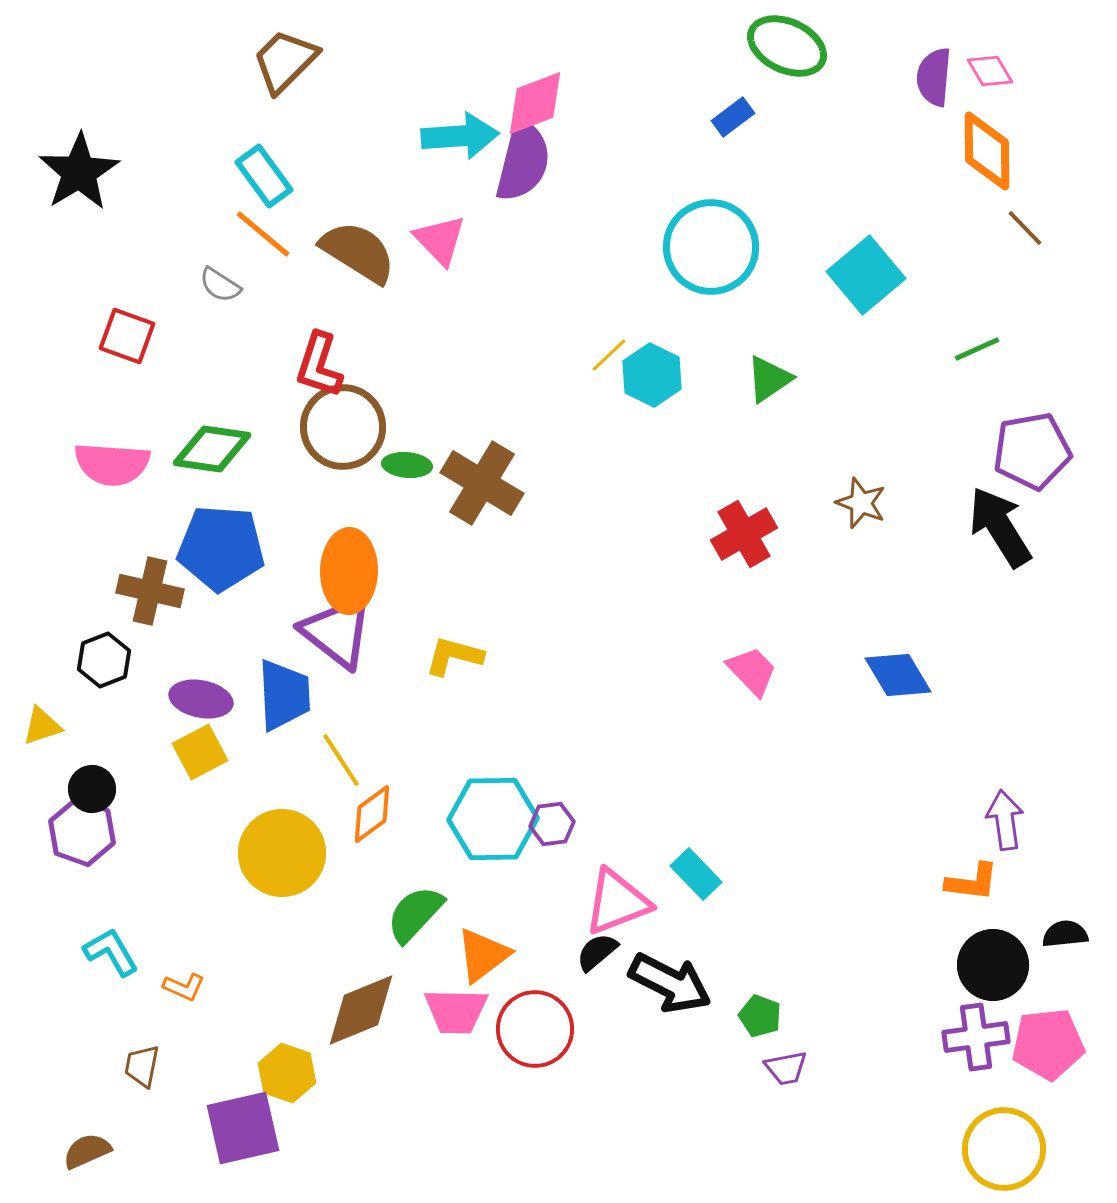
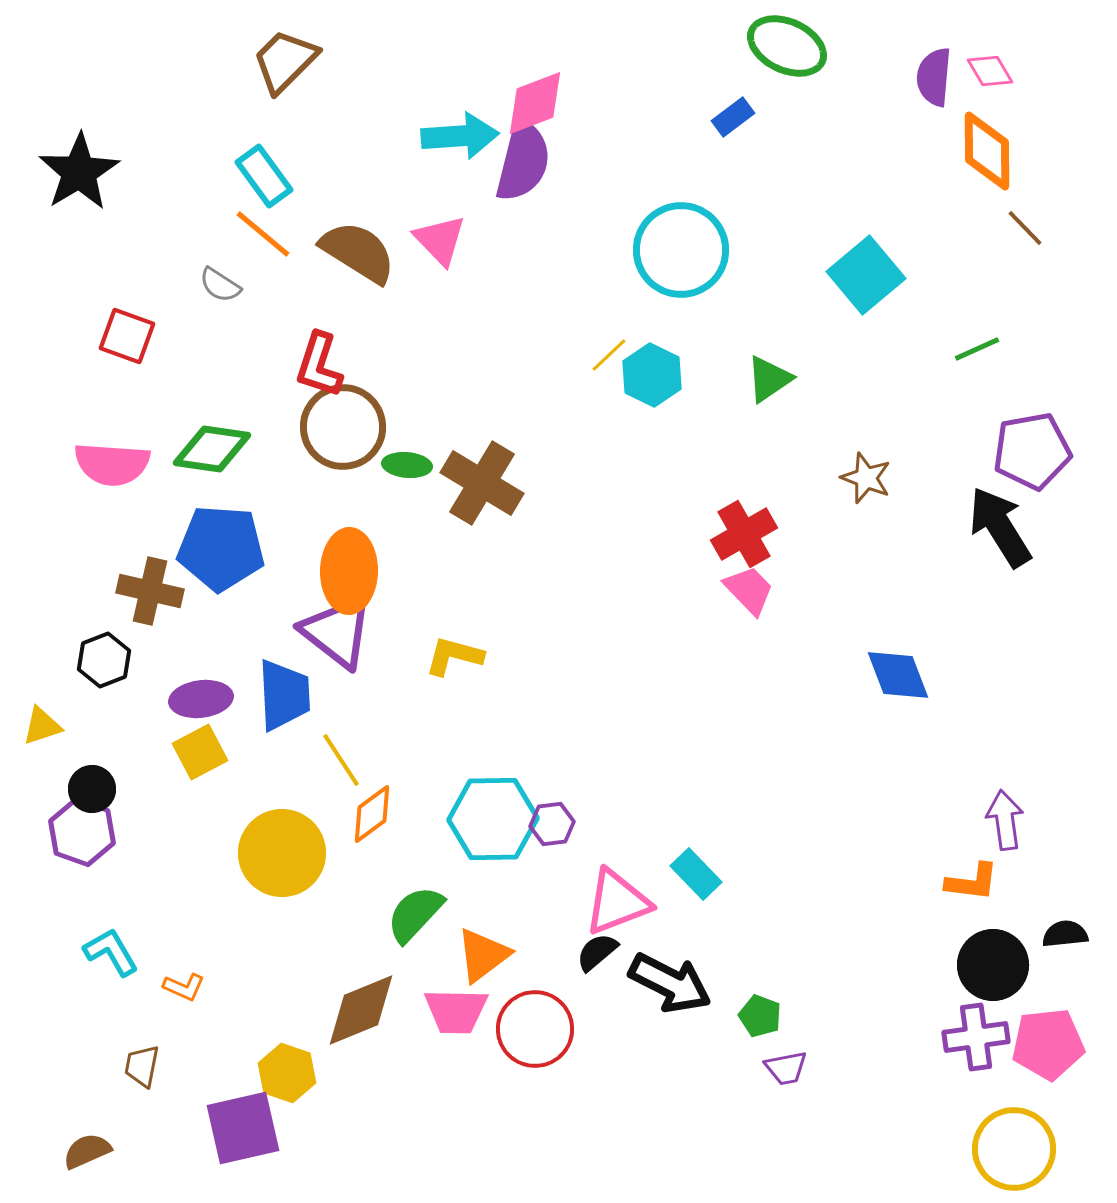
cyan circle at (711, 247): moved 30 px left, 3 px down
brown star at (861, 503): moved 5 px right, 25 px up
pink trapezoid at (752, 671): moved 3 px left, 81 px up
blue diamond at (898, 675): rotated 10 degrees clockwise
purple ellipse at (201, 699): rotated 18 degrees counterclockwise
yellow circle at (1004, 1149): moved 10 px right
